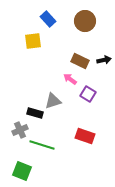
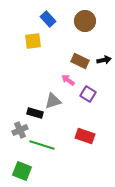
pink arrow: moved 2 px left, 1 px down
